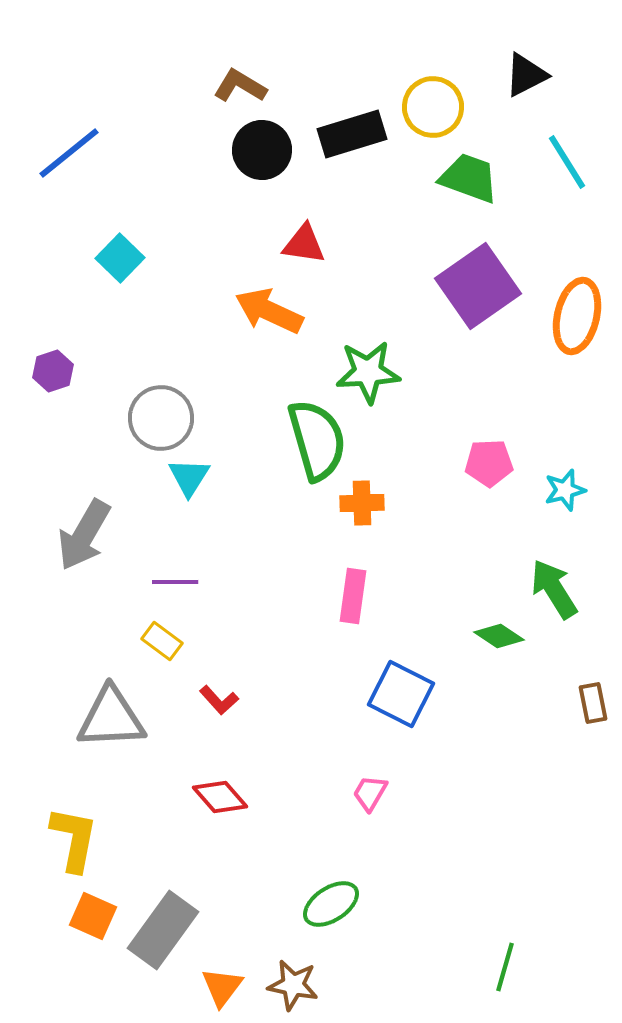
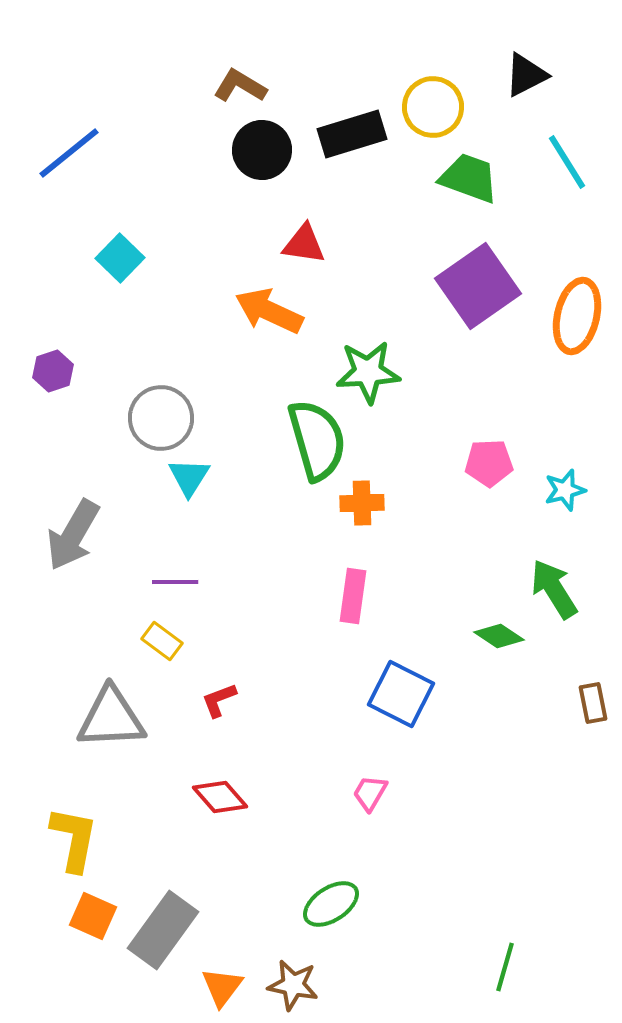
gray arrow: moved 11 px left
red L-shape: rotated 111 degrees clockwise
